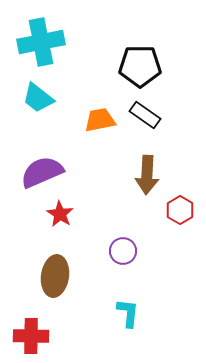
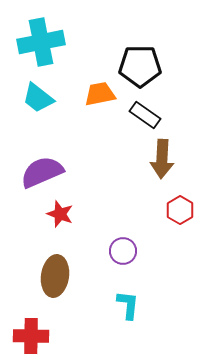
orange trapezoid: moved 26 px up
brown arrow: moved 15 px right, 16 px up
red star: rotated 12 degrees counterclockwise
cyan L-shape: moved 8 px up
